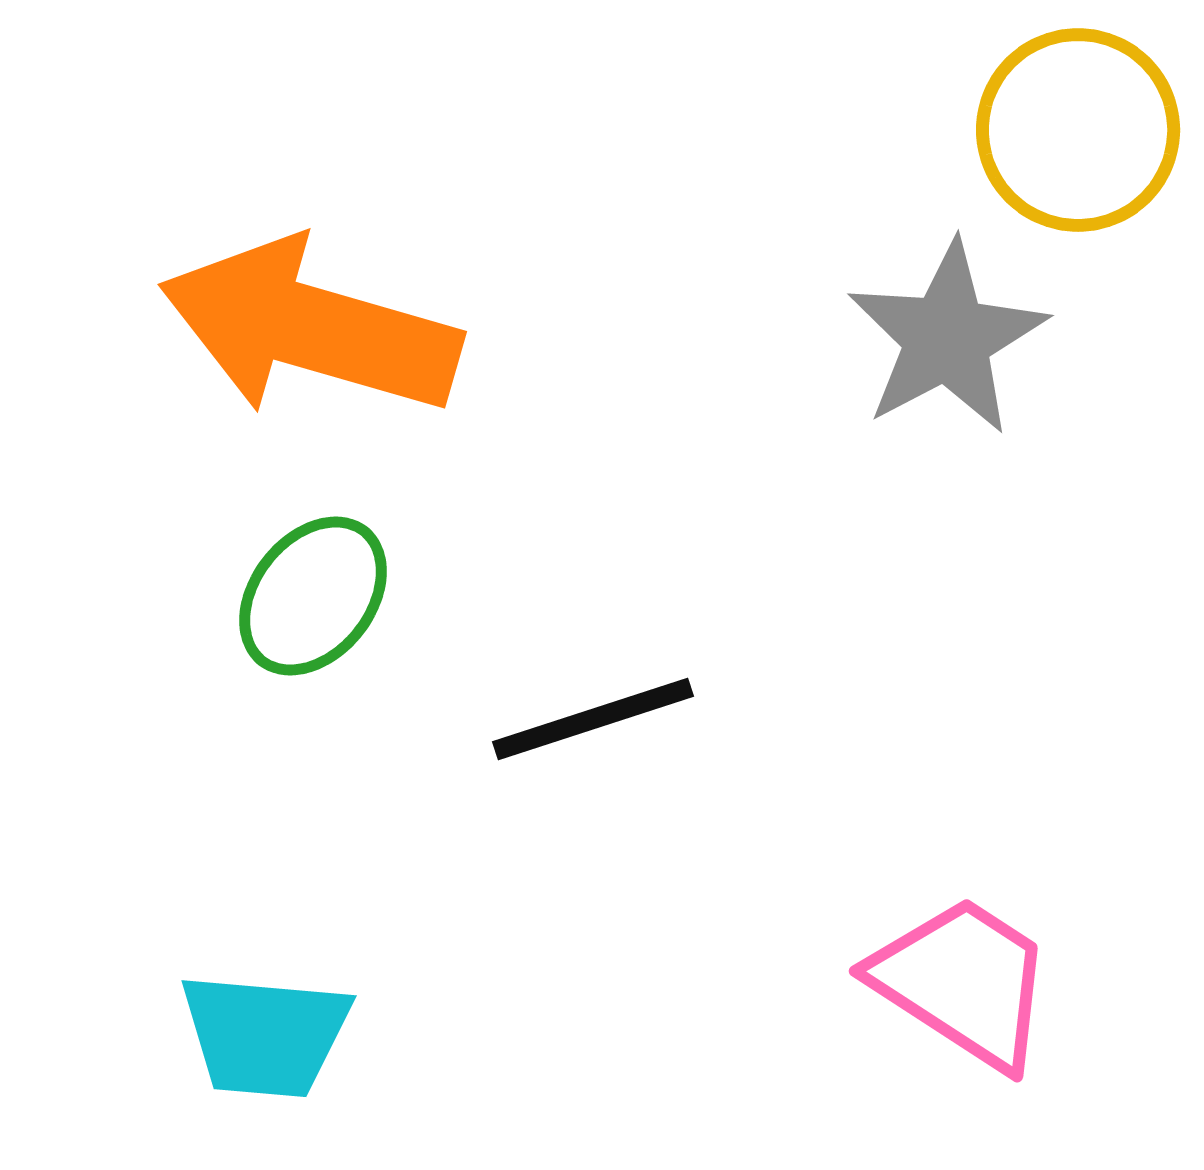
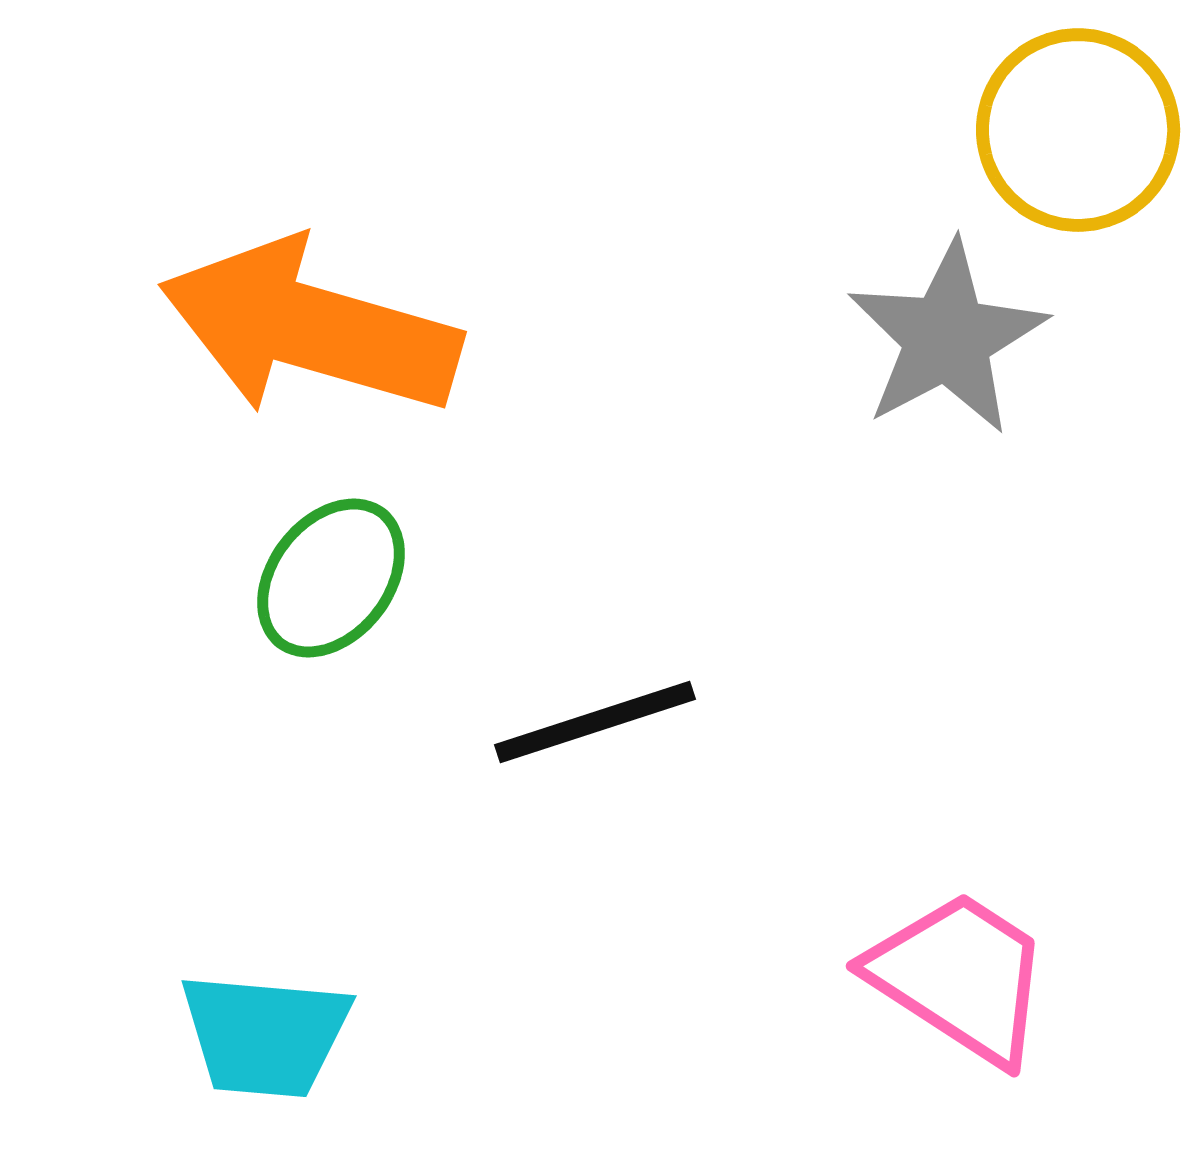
green ellipse: moved 18 px right, 18 px up
black line: moved 2 px right, 3 px down
pink trapezoid: moved 3 px left, 5 px up
